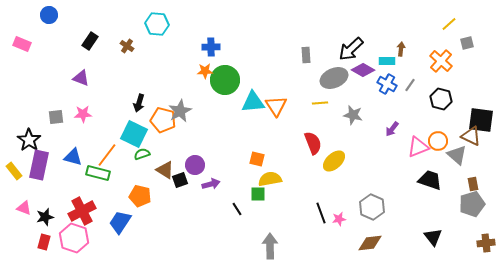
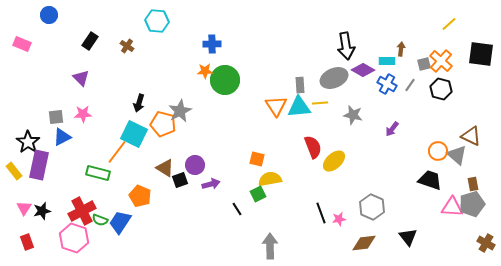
cyan hexagon at (157, 24): moved 3 px up
gray square at (467, 43): moved 43 px left, 21 px down
blue cross at (211, 47): moved 1 px right, 3 px up
black arrow at (351, 49): moved 5 px left, 3 px up; rotated 56 degrees counterclockwise
gray rectangle at (306, 55): moved 6 px left, 30 px down
purple triangle at (81, 78): rotated 24 degrees clockwise
black hexagon at (441, 99): moved 10 px up
cyan triangle at (253, 102): moved 46 px right, 5 px down
orange pentagon at (163, 120): moved 4 px down
black square at (481, 120): moved 66 px up
black star at (29, 140): moved 1 px left, 2 px down
orange circle at (438, 141): moved 10 px down
red semicircle at (313, 143): moved 4 px down
pink triangle at (418, 147): moved 34 px right, 60 px down; rotated 25 degrees clockwise
green semicircle at (142, 154): moved 42 px left, 66 px down; rotated 140 degrees counterclockwise
orange line at (107, 155): moved 10 px right, 3 px up
blue triangle at (73, 157): moved 11 px left, 20 px up; rotated 42 degrees counterclockwise
brown triangle at (165, 170): moved 2 px up
green square at (258, 194): rotated 28 degrees counterclockwise
orange pentagon at (140, 196): rotated 10 degrees clockwise
pink triangle at (24, 208): rotated 42 degrees clockwise
black star at (45, 217): moved 3 px left, 6 px up
black triangle at (433, 237): moved 25 px left
red rectangle at (44, 242): moved 17 px left; rotated 35 degrees counterclockwise
brown diamond at (370, 243): moved 6 px left
brown cross at (486, 243): rotated 36 degrees clockwise
